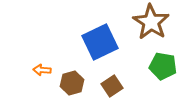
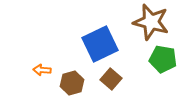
brown star: rotated 18 degrees counterclockwise
blue square: moved 2 px down
green pentagon: moved 7 px up
brown square: moved 1 px left, 7 px up; rotated 15 degrees counterclockwise
